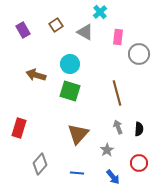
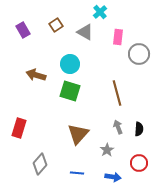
blue arrow: rotated 42 degrees counterclockwise
